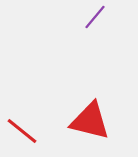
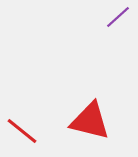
purple line: moved 23 px right; rotated 8 degrees clockwise
